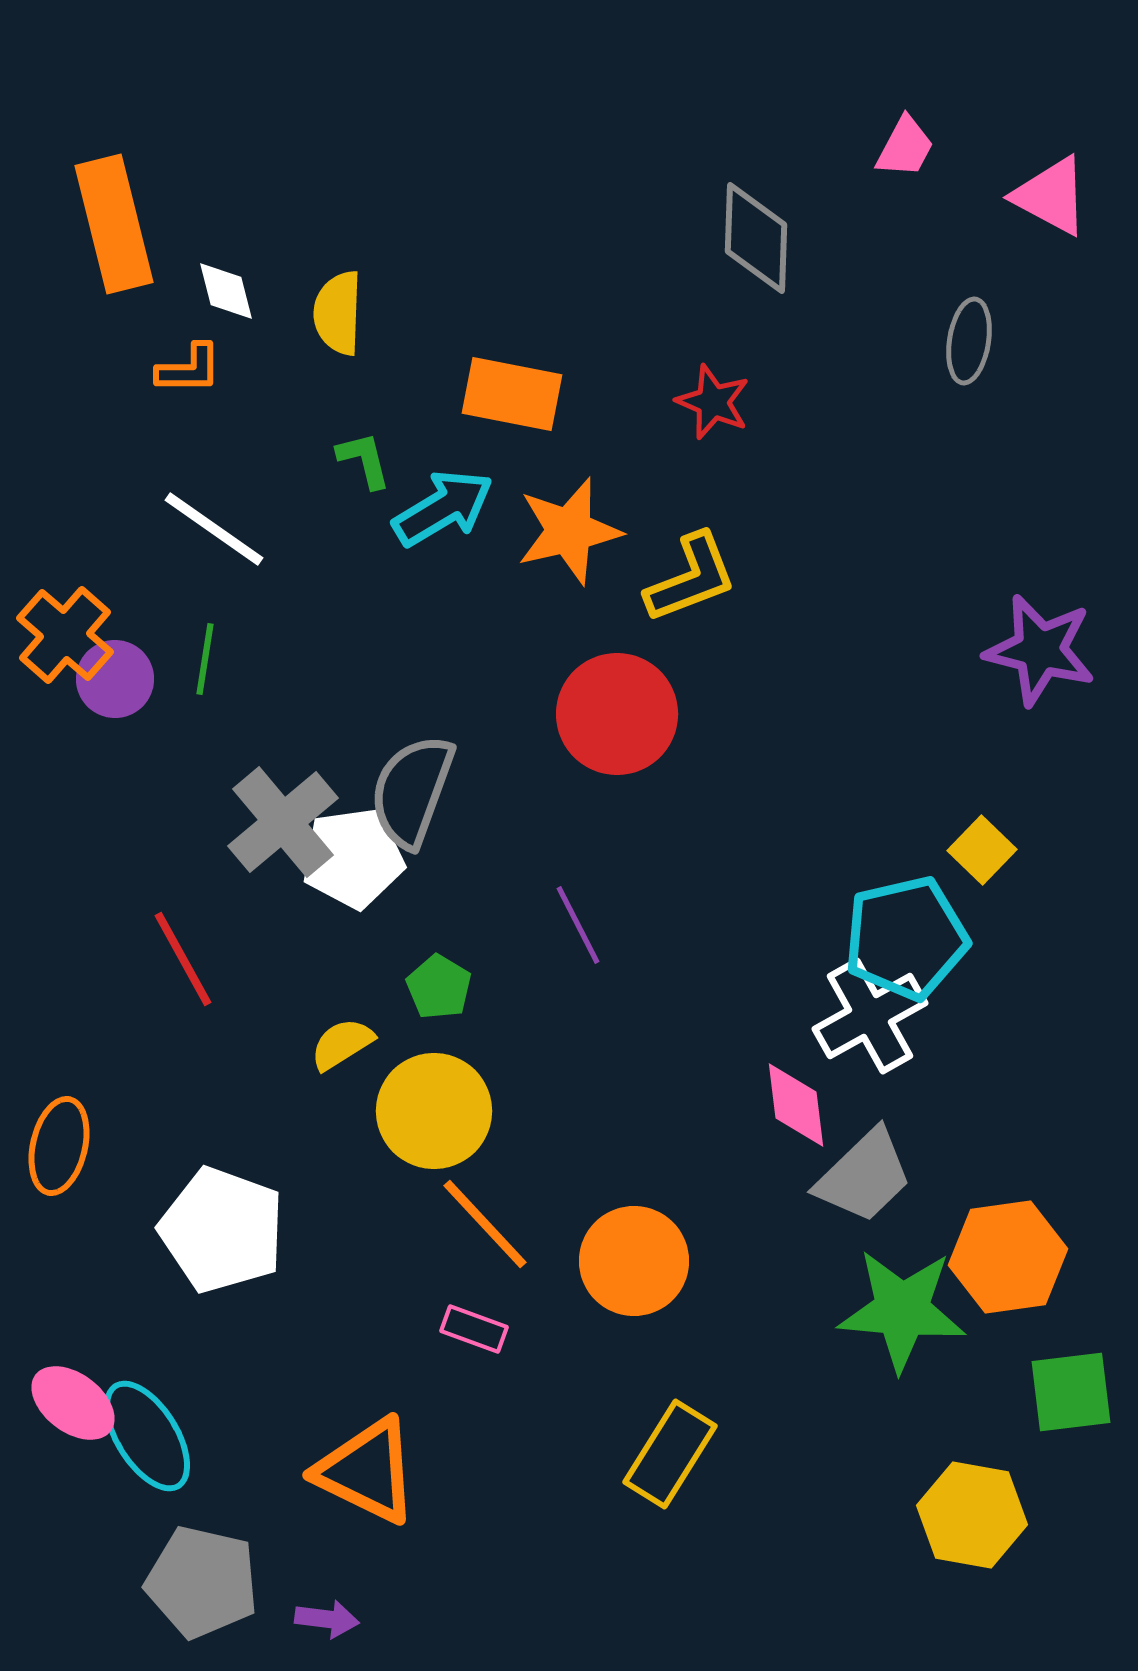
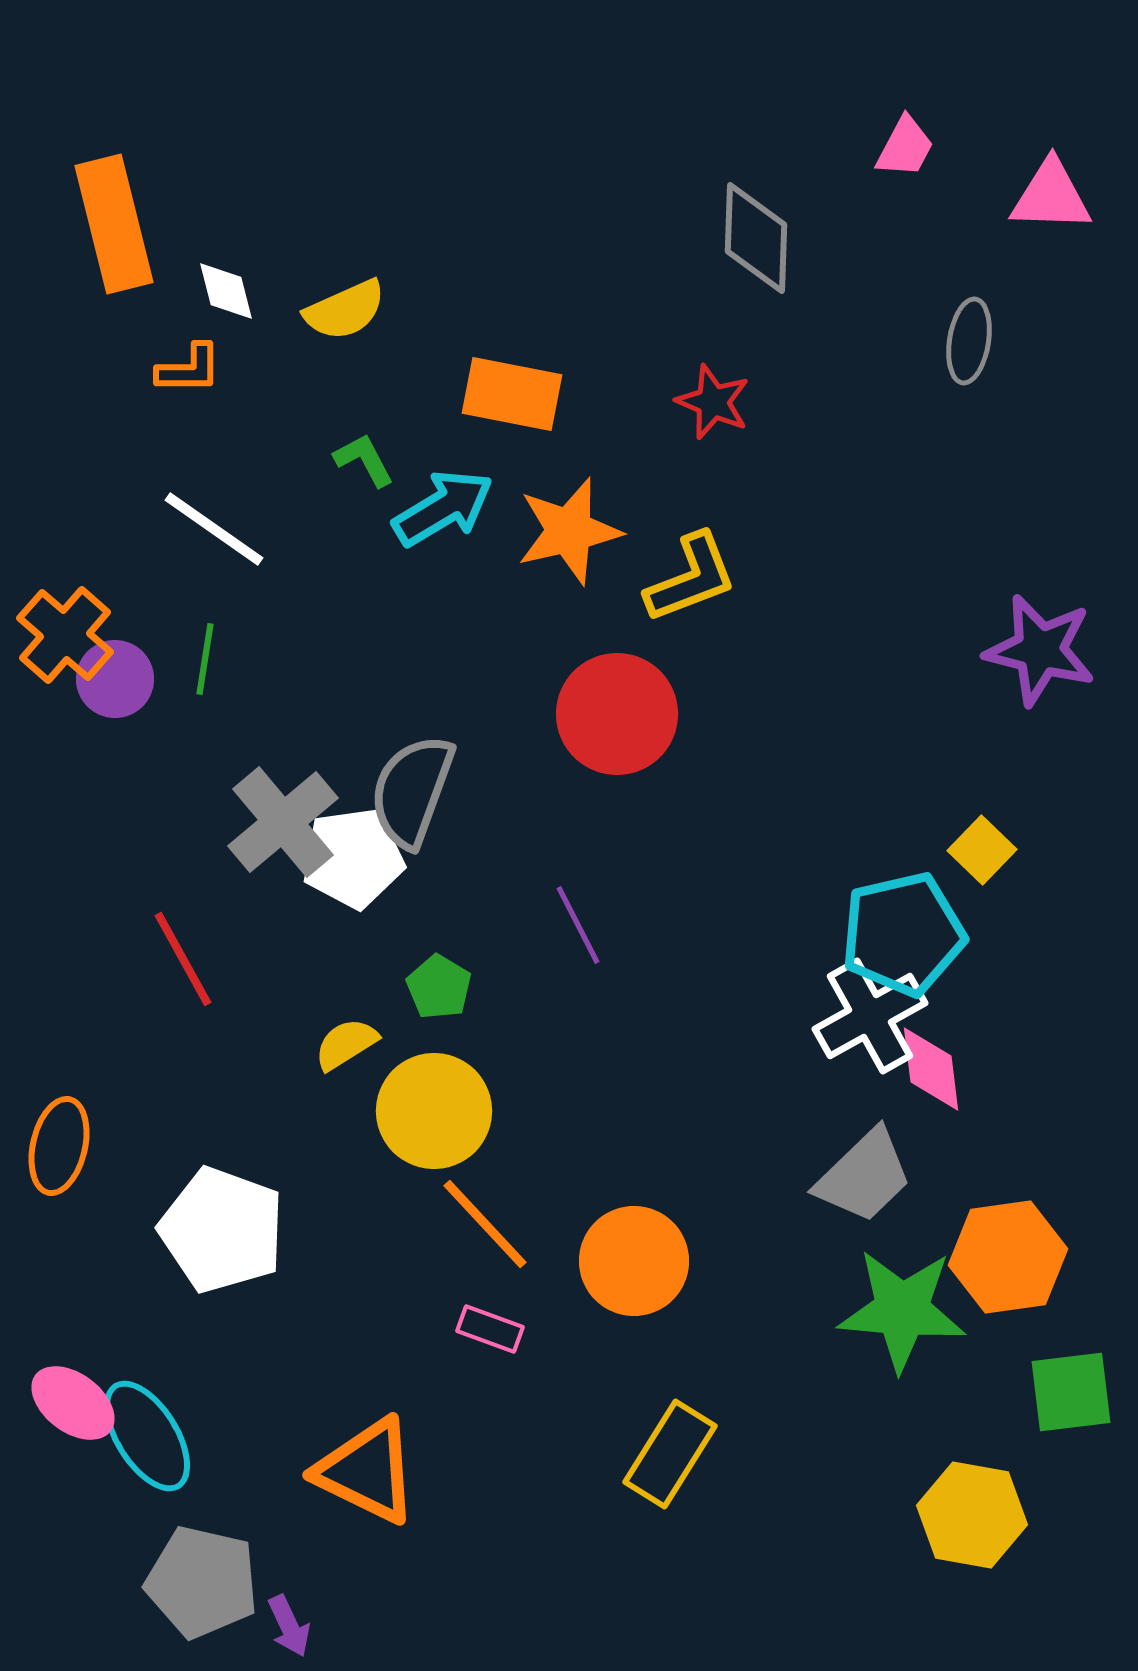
pink triangle at (1051, 196): rotated 26 degrees counterclockwise
yellow semicircle at (338, 313): moved 7 px right, 3 px up; rotated 116 degrees counterclockwise
green L-shape at (364, 460): rotated 14 degrees counterclockwise
cyan pentagon at (906, 938): moved 3 px left, 4 px up
yellow semicircle at (342, 1044): moved 4 px right
pink diamond at (796, 1105): moved 135 px right, 36 px up
pink rectangle at (474, 1329): moved 16 px right
purple arrow at (327, 1619): moved 38 px left, 7 px down; rotated 58 degrees clockwise
